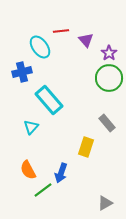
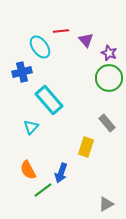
purple star: rotated 14 degrees counterclockwise
gray triangle: moved 1 px right, 1 px down
